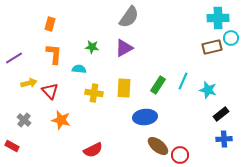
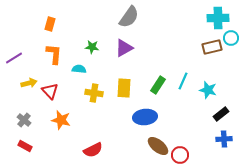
red rectangle: moved 13 px right
